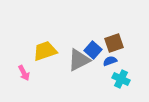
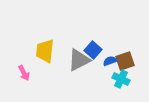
brown square: moved 11 px right, 18 px down
yellow trapezoid: rotated 65 degrees counterclockwise
